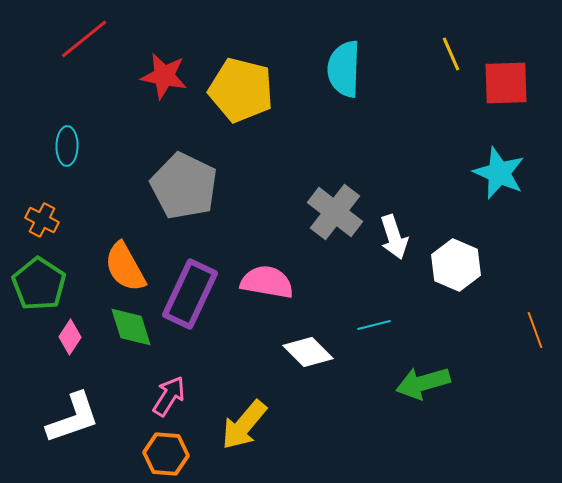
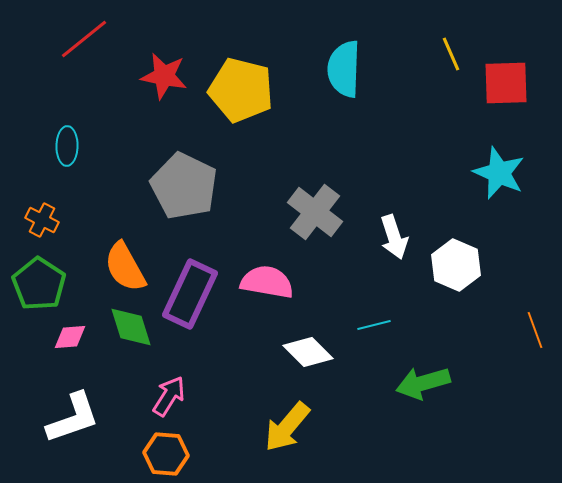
gray cross: moved 20 px left
pink diamond: rotated 52 degrees clockwise
yellow arrow: moved 43 px right, 2 px down
